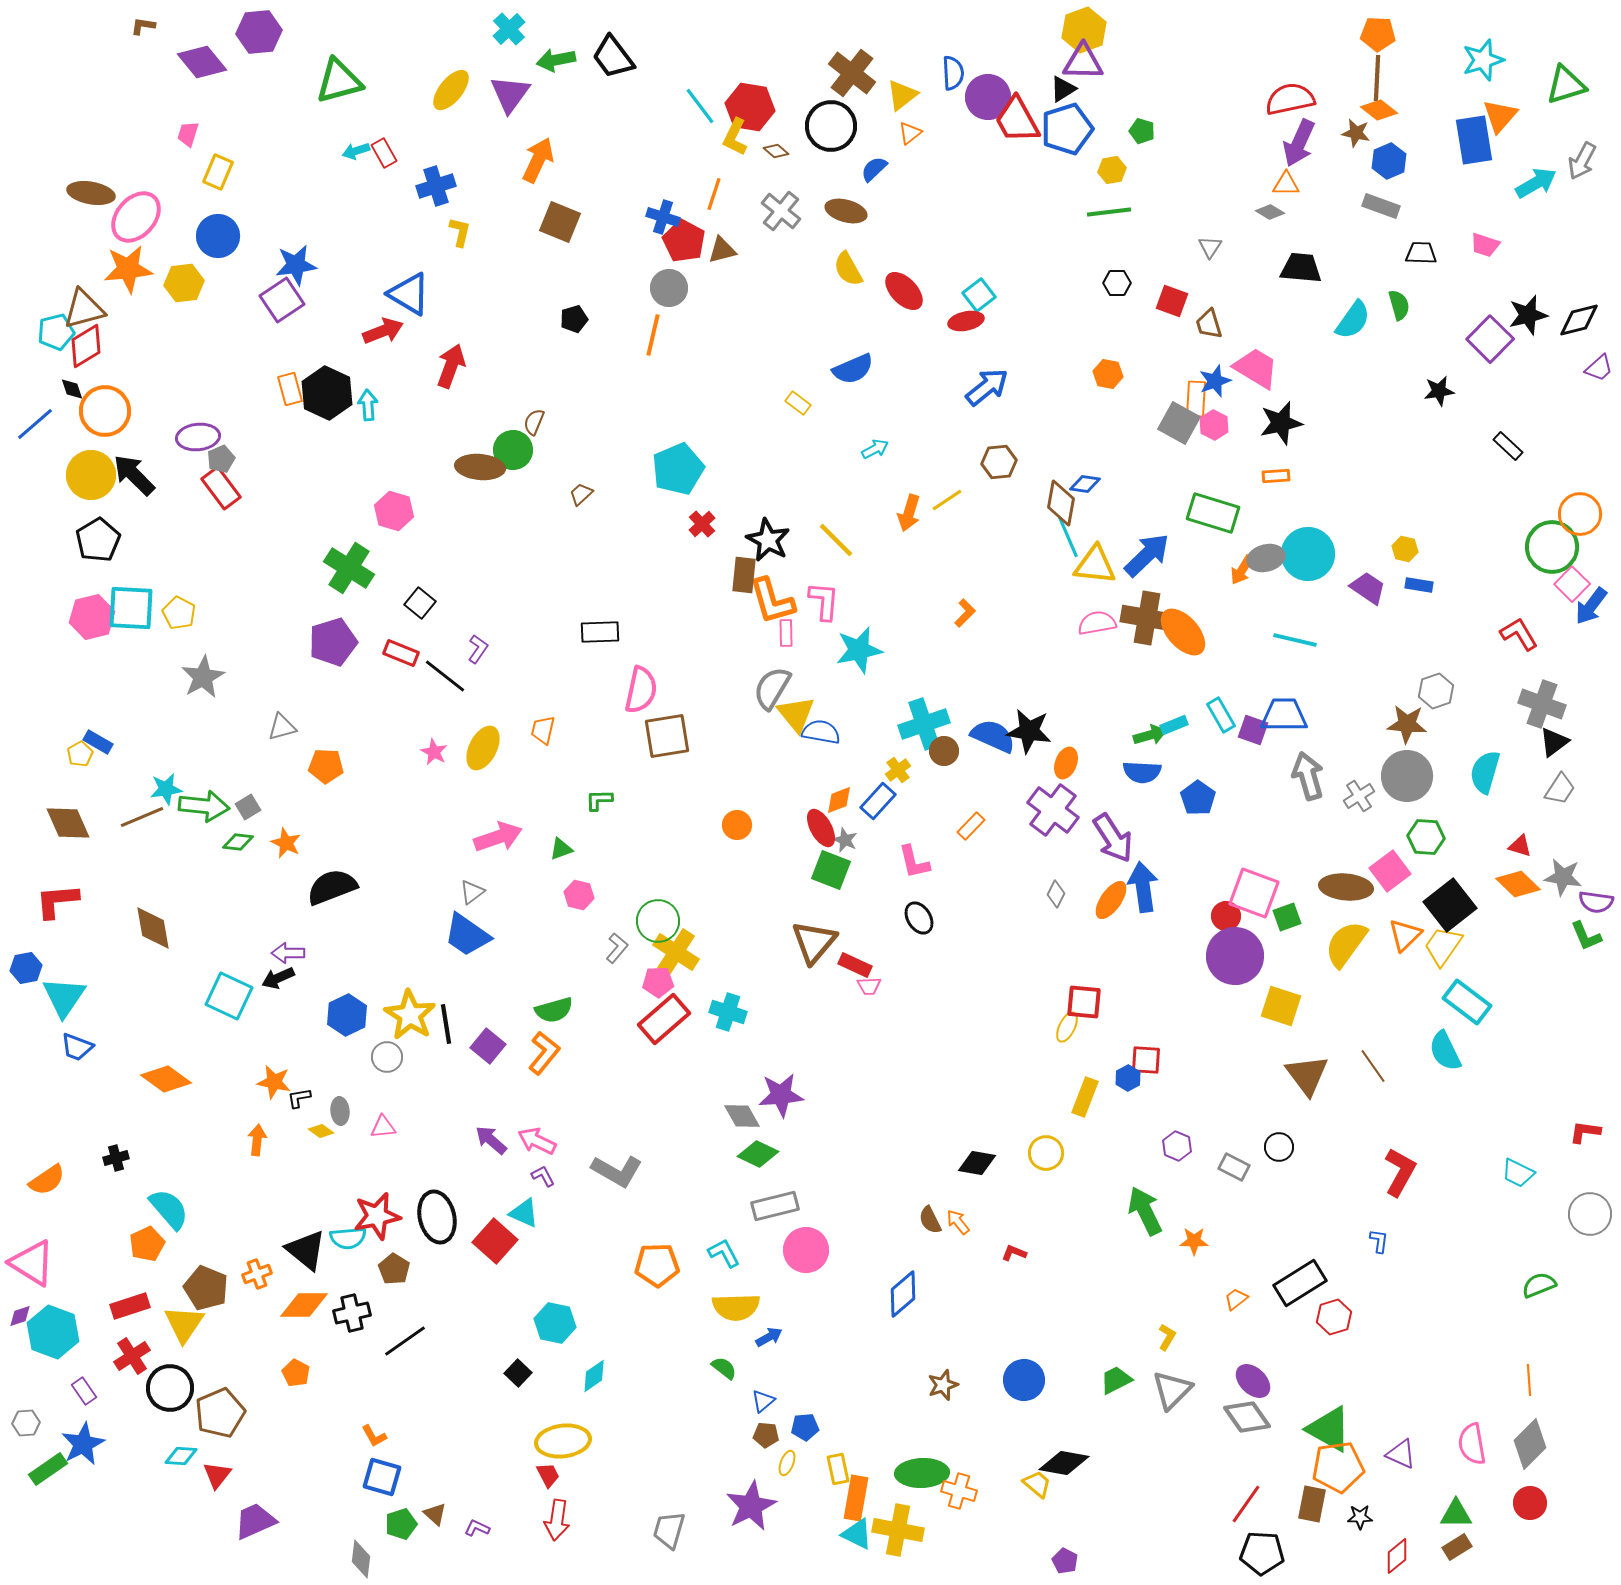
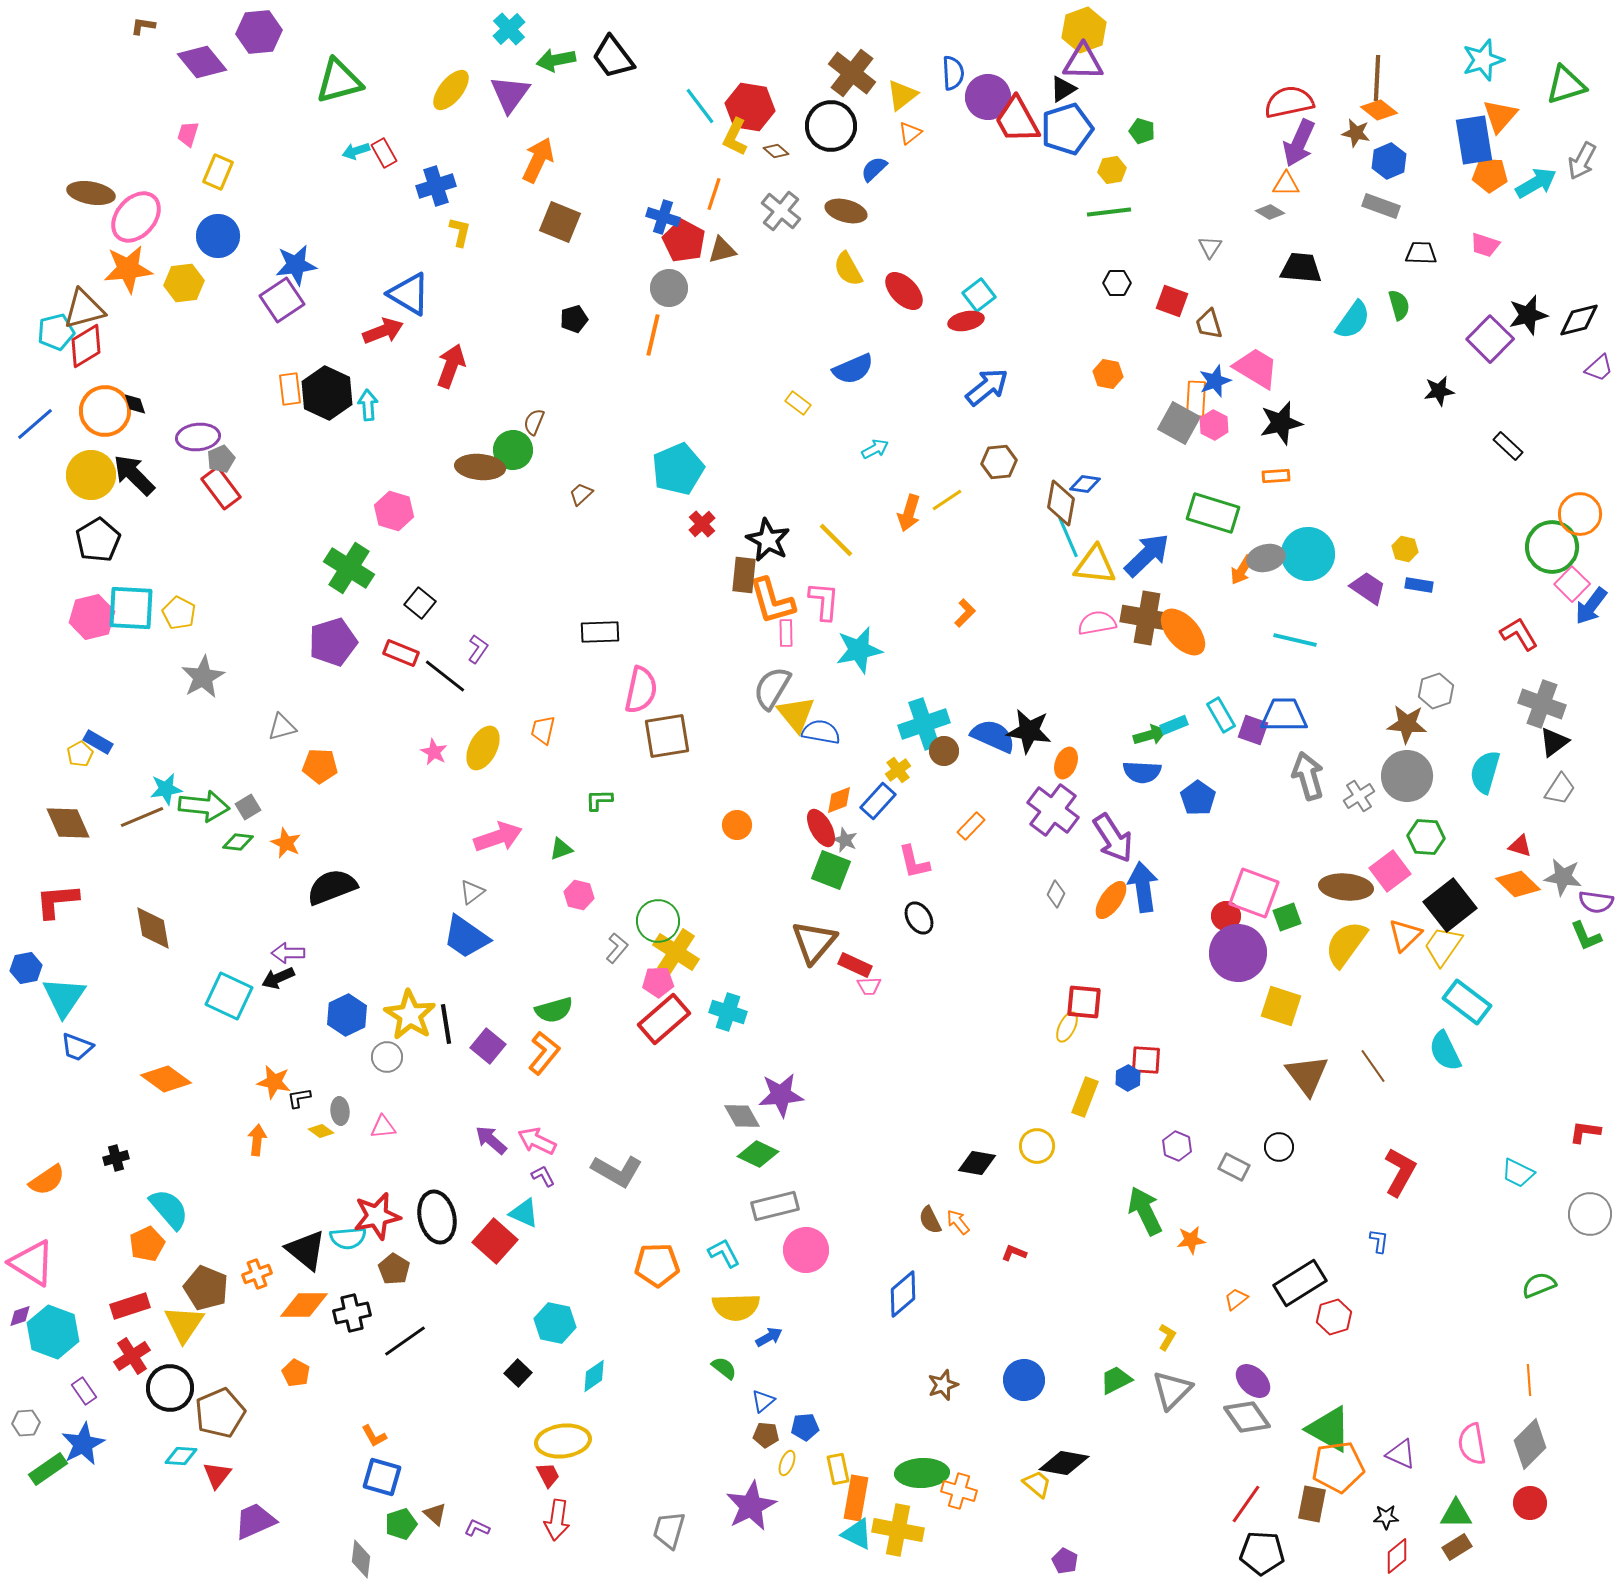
orange pentagon at (1378, 34): moved 112 px right, 141 px down
red semicircle at (1290, 99): moved 1 px left, 3 px down
black diamond at (72, 389): moved 63 px right, 15 px down
orange rectangle at (290, 389): rotated 8 degrees clockwise
orange pentagon at (326, 766): moved 6 px left
blue trapezoid at (467, 935): moved 1 px left, 2 px down
purple circle at (1235, 956): moved 3 px right, 3 px up
yellow circle at (1046, 1153): moved 9 px left, 7 px up
orange star at (1194, 1241): moved 3 px left, 1 px up; rotated 8 degrees counterclockwise
black star at (1360, 1517): moved 26 px right
